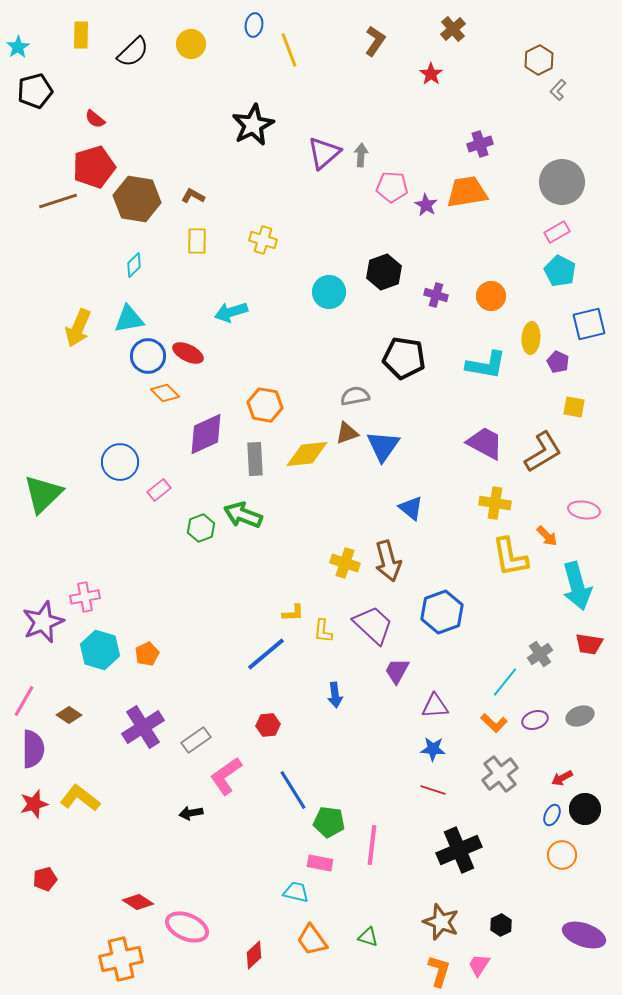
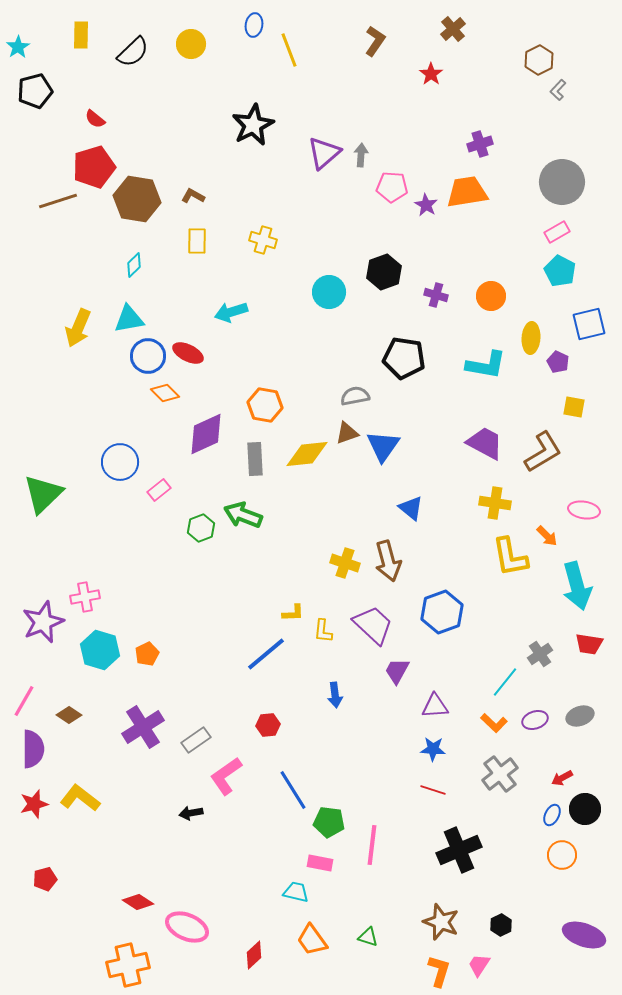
orange cross at (121, 959): moved 7 px right, 6 px down
